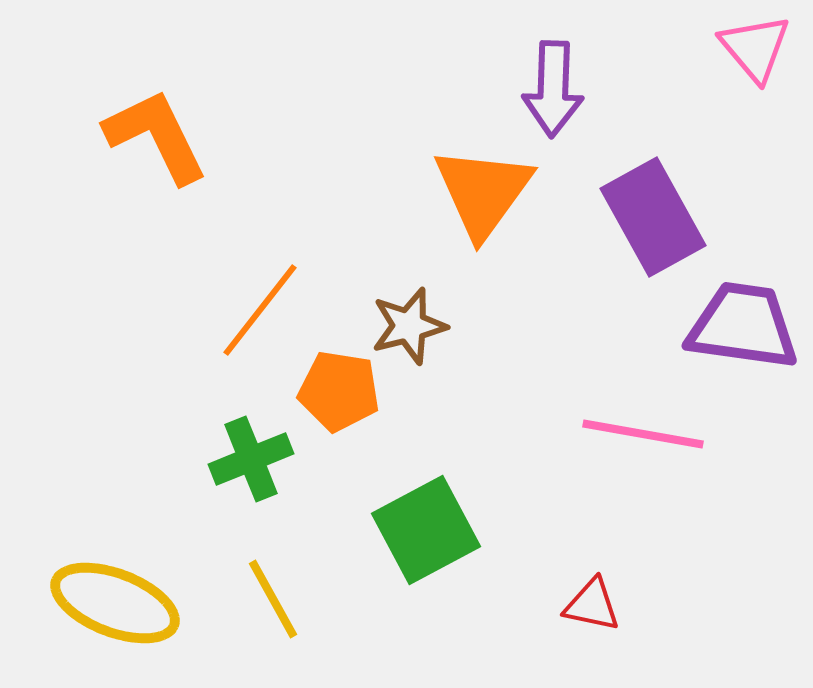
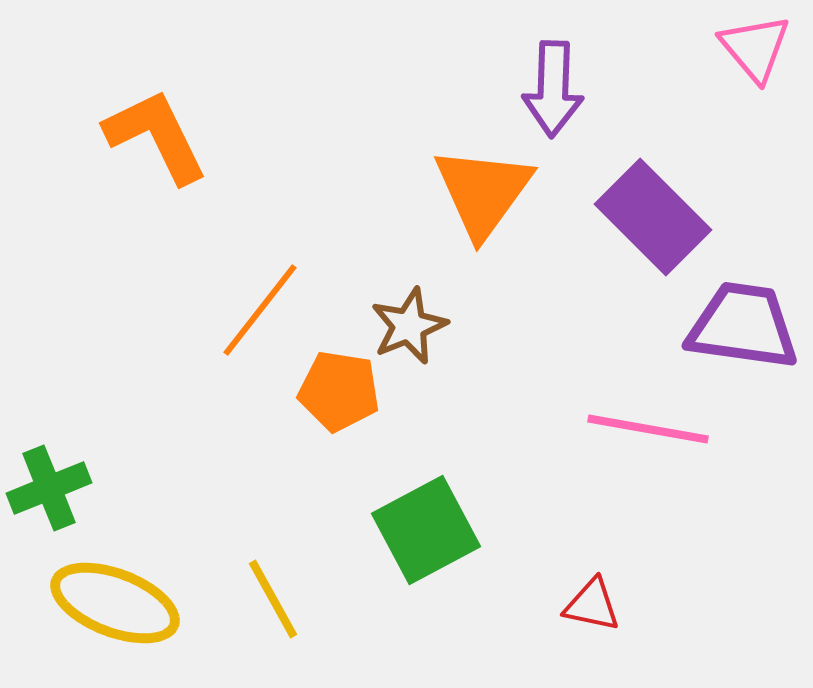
purple rectangle: rotated 16 degrees counterclockwise
brown star: rotated 8 degrees counterclockwise
pink line: moved 5 px right, 5 px up
green cross: moved 202 px left, 29 px down
